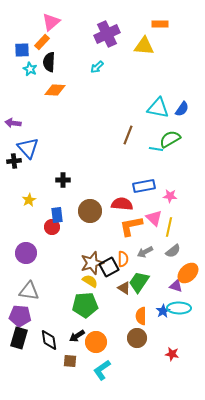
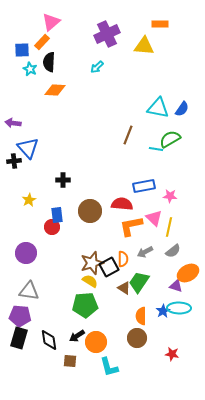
orange ellipse at (188, 273): rotated 15 degrees clockwise
cyan L-shape at (102, 370): moved 7 px right, 3 px up; rotated 70 degrees counterclockwise
